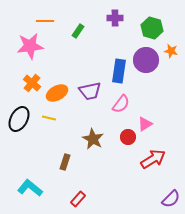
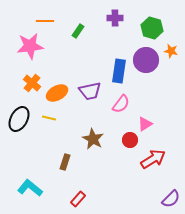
red circle: moved 2 px right, 3 px down
